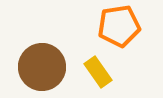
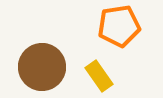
yellow rectangle: moved 1 px right, 4 px down
